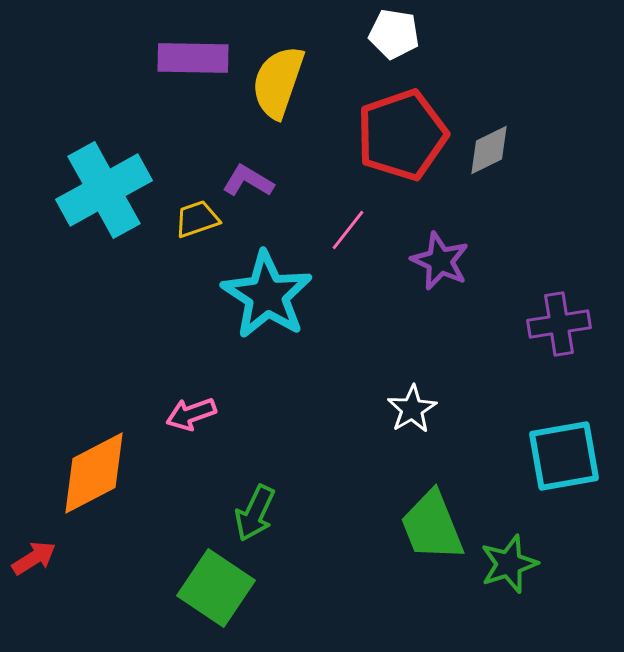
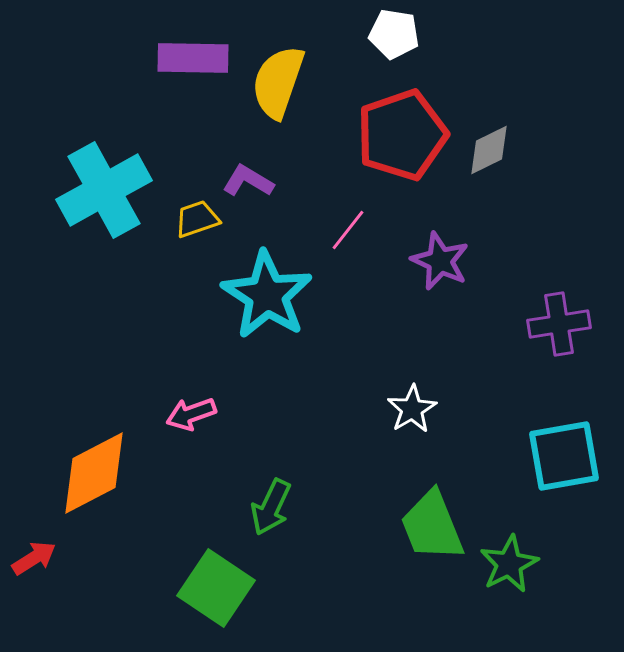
green arrow: moved 16 px right, 6 px up
green star: rotated 8 degrees counterclockwise
